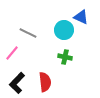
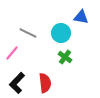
blue triangle: rotated 14 degrees counterclockwise
cyan circle: moved 3 px left, 3 px down
green cross: rotated 24 degrees clockwise
red semicircle: moved 1 px down
